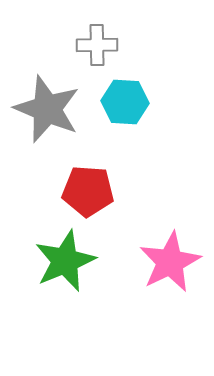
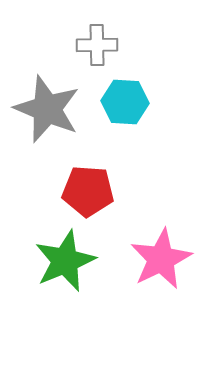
pink star: moved 9 px left, 3 px up
